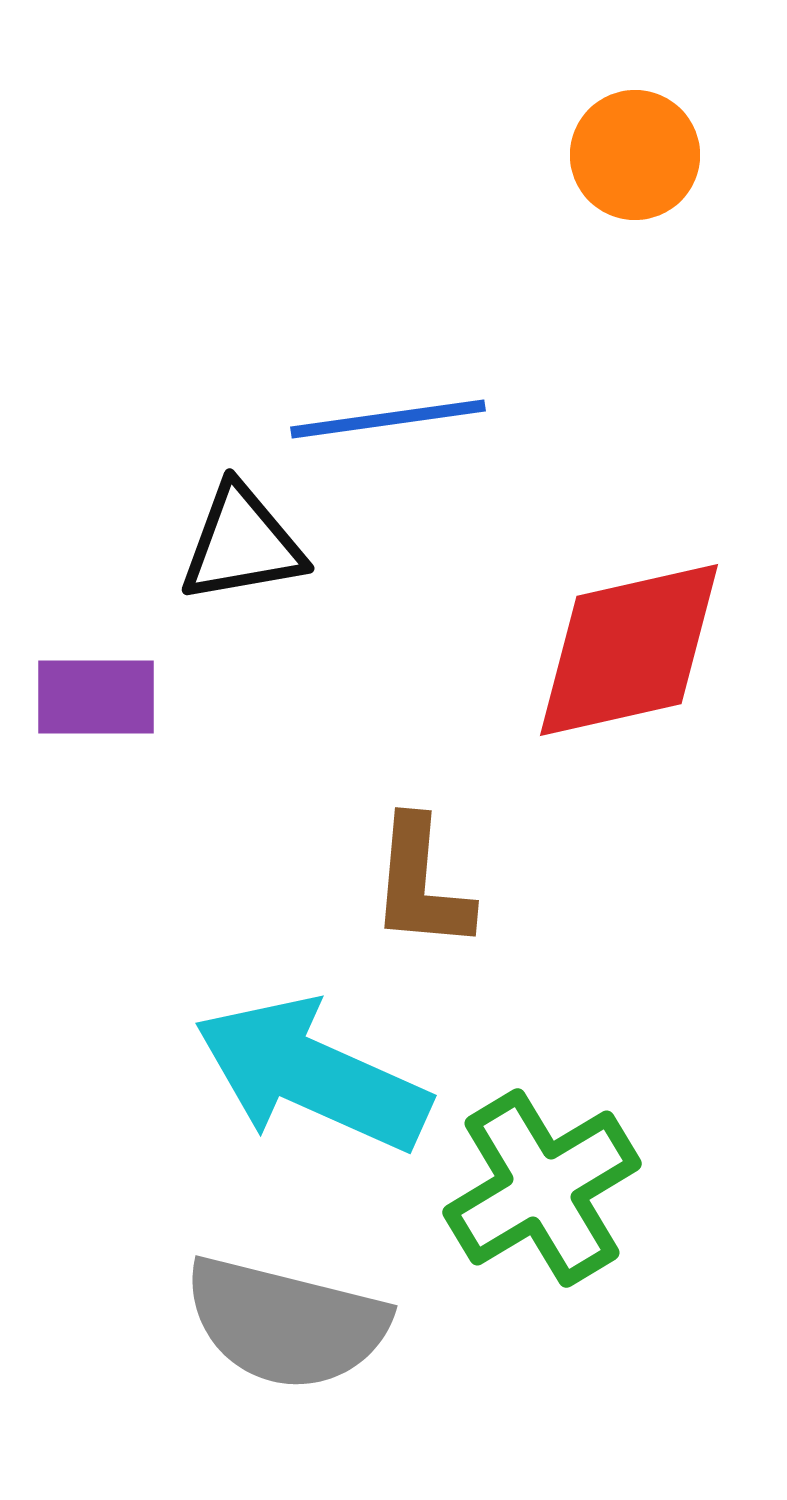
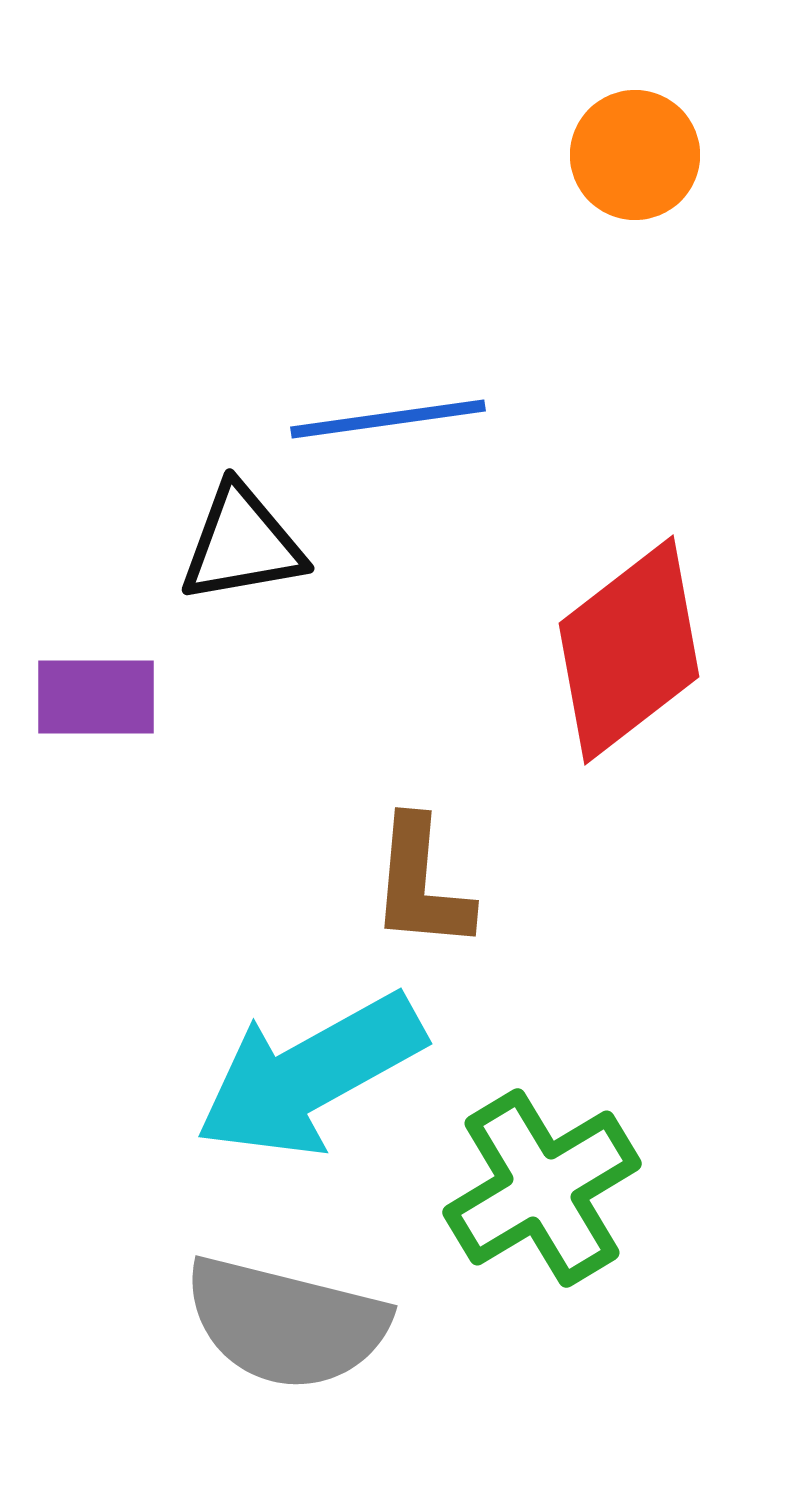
red diamond: rotated 25 degrees counterclockwise
cyan arrow: moved 2 px left; rotated 53 degrees counterclockwise
